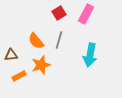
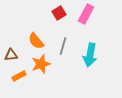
gray line: moved 4 px right, 6 px down
orange star: moved 1 px up
